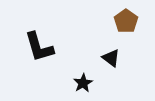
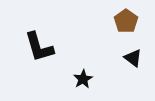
black triangle: moved 22 px right
black star: moved 4 px up
